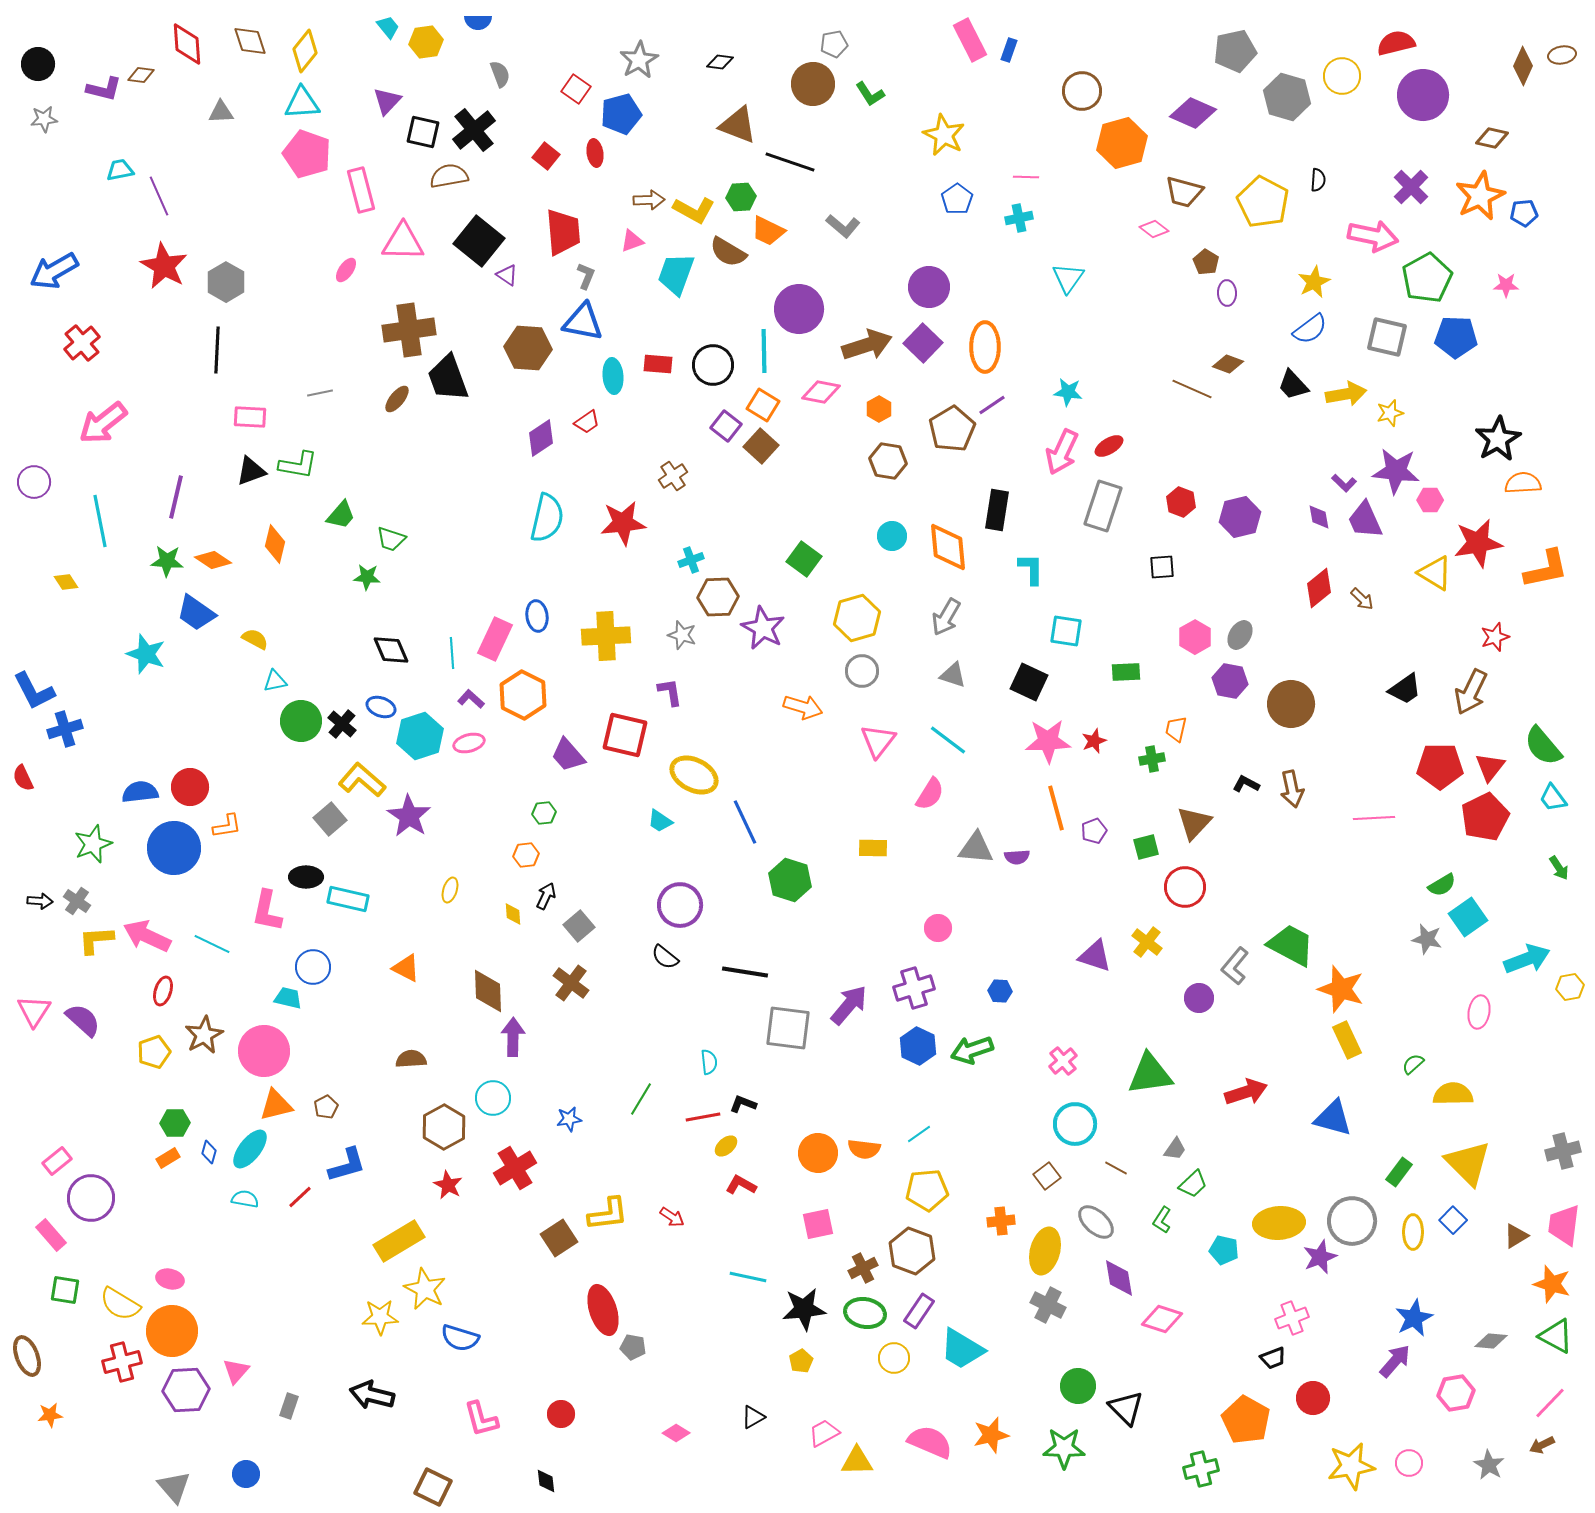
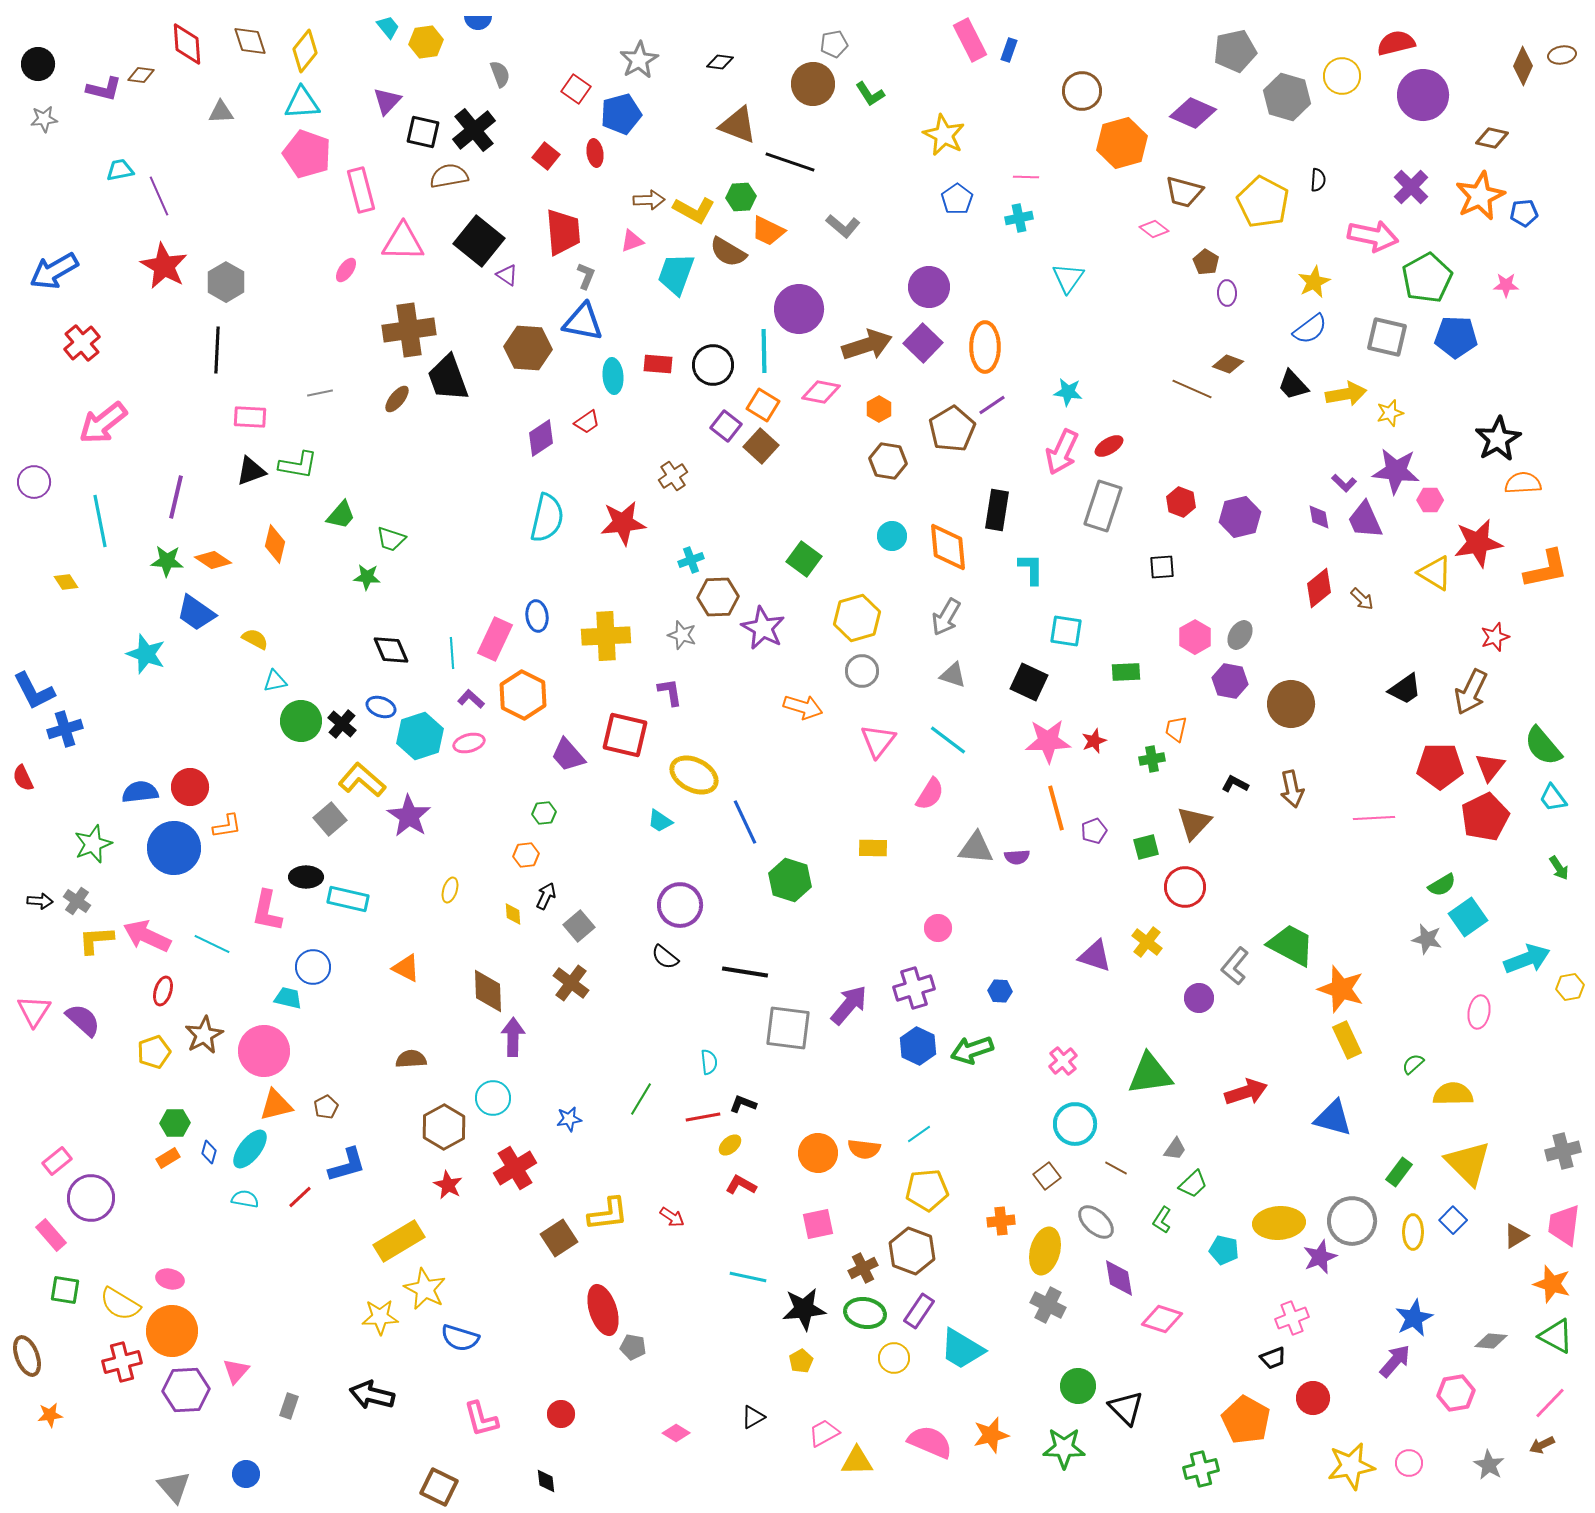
black L-shape at (1246, 784): moved 11 px left
yellow ellipse at (726, 1146): moved 4 px right, 1 px up
brown square at (433, 1487): moved 6 px right
